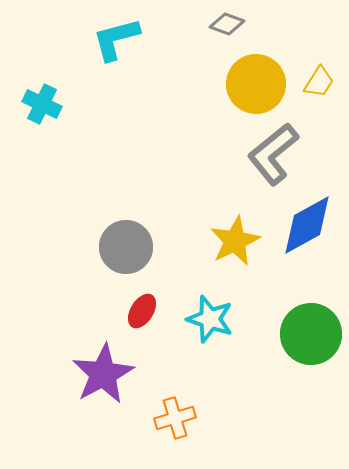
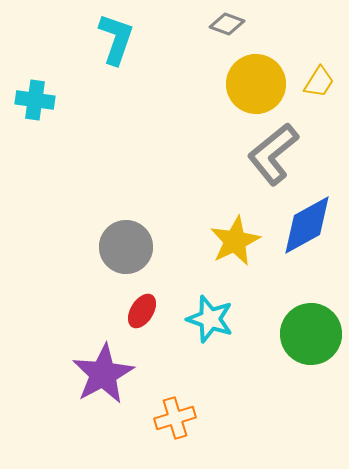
cyan L-shape: rotated 124 degrees clockwise
cyan cross: moved 7 px left, 4 px up; rotated 18 degrees counterclockwise
